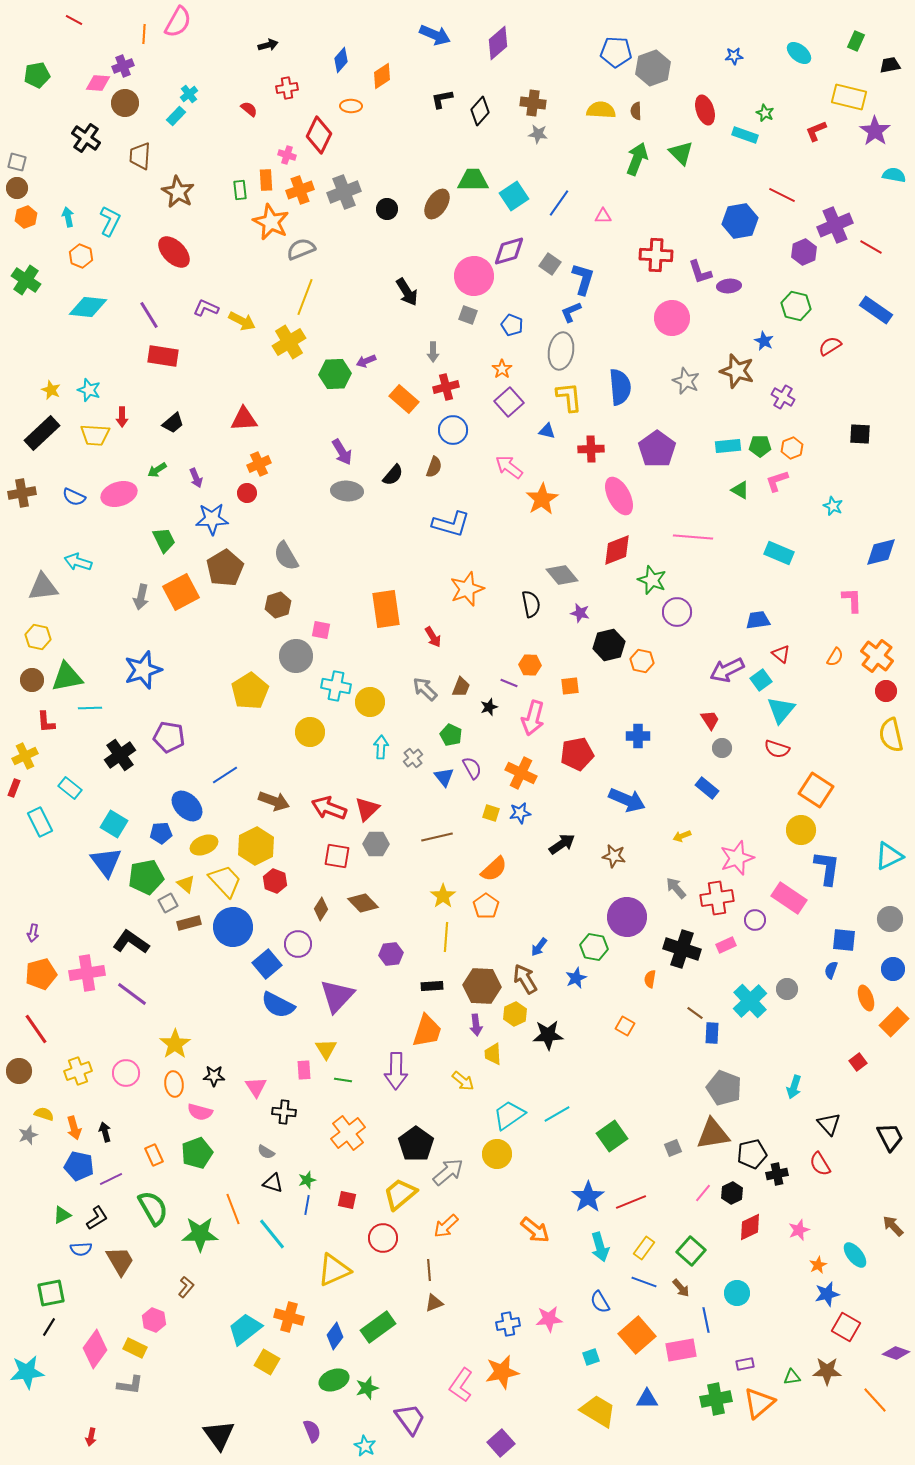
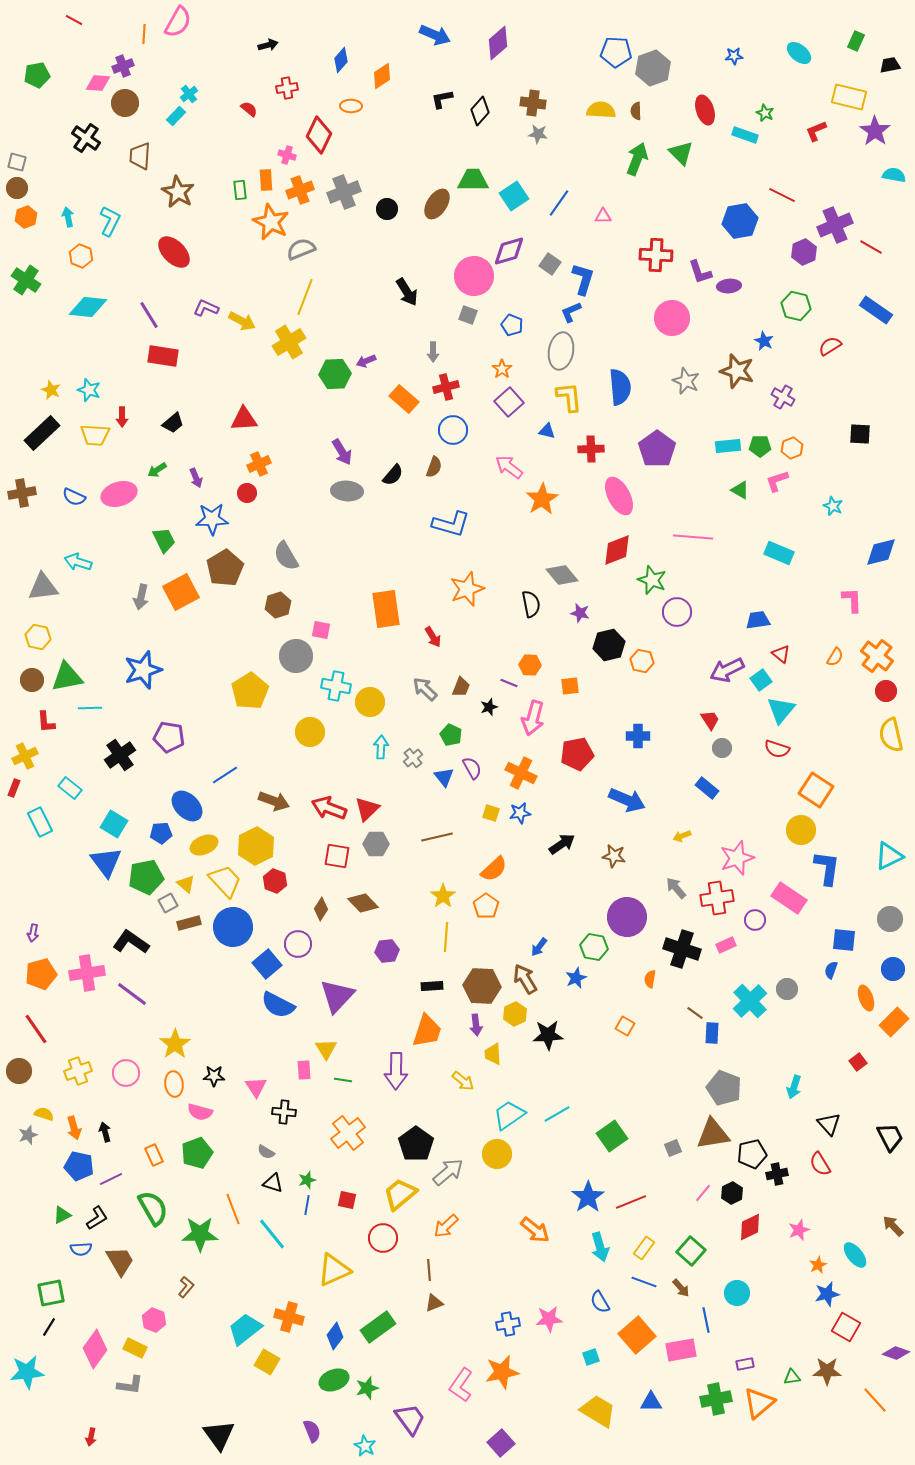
purple hexagon at (391, 954): moved 4 px left, 3 px up
blue triangle at (647, 1399): moved 4 px right, 3 px down
